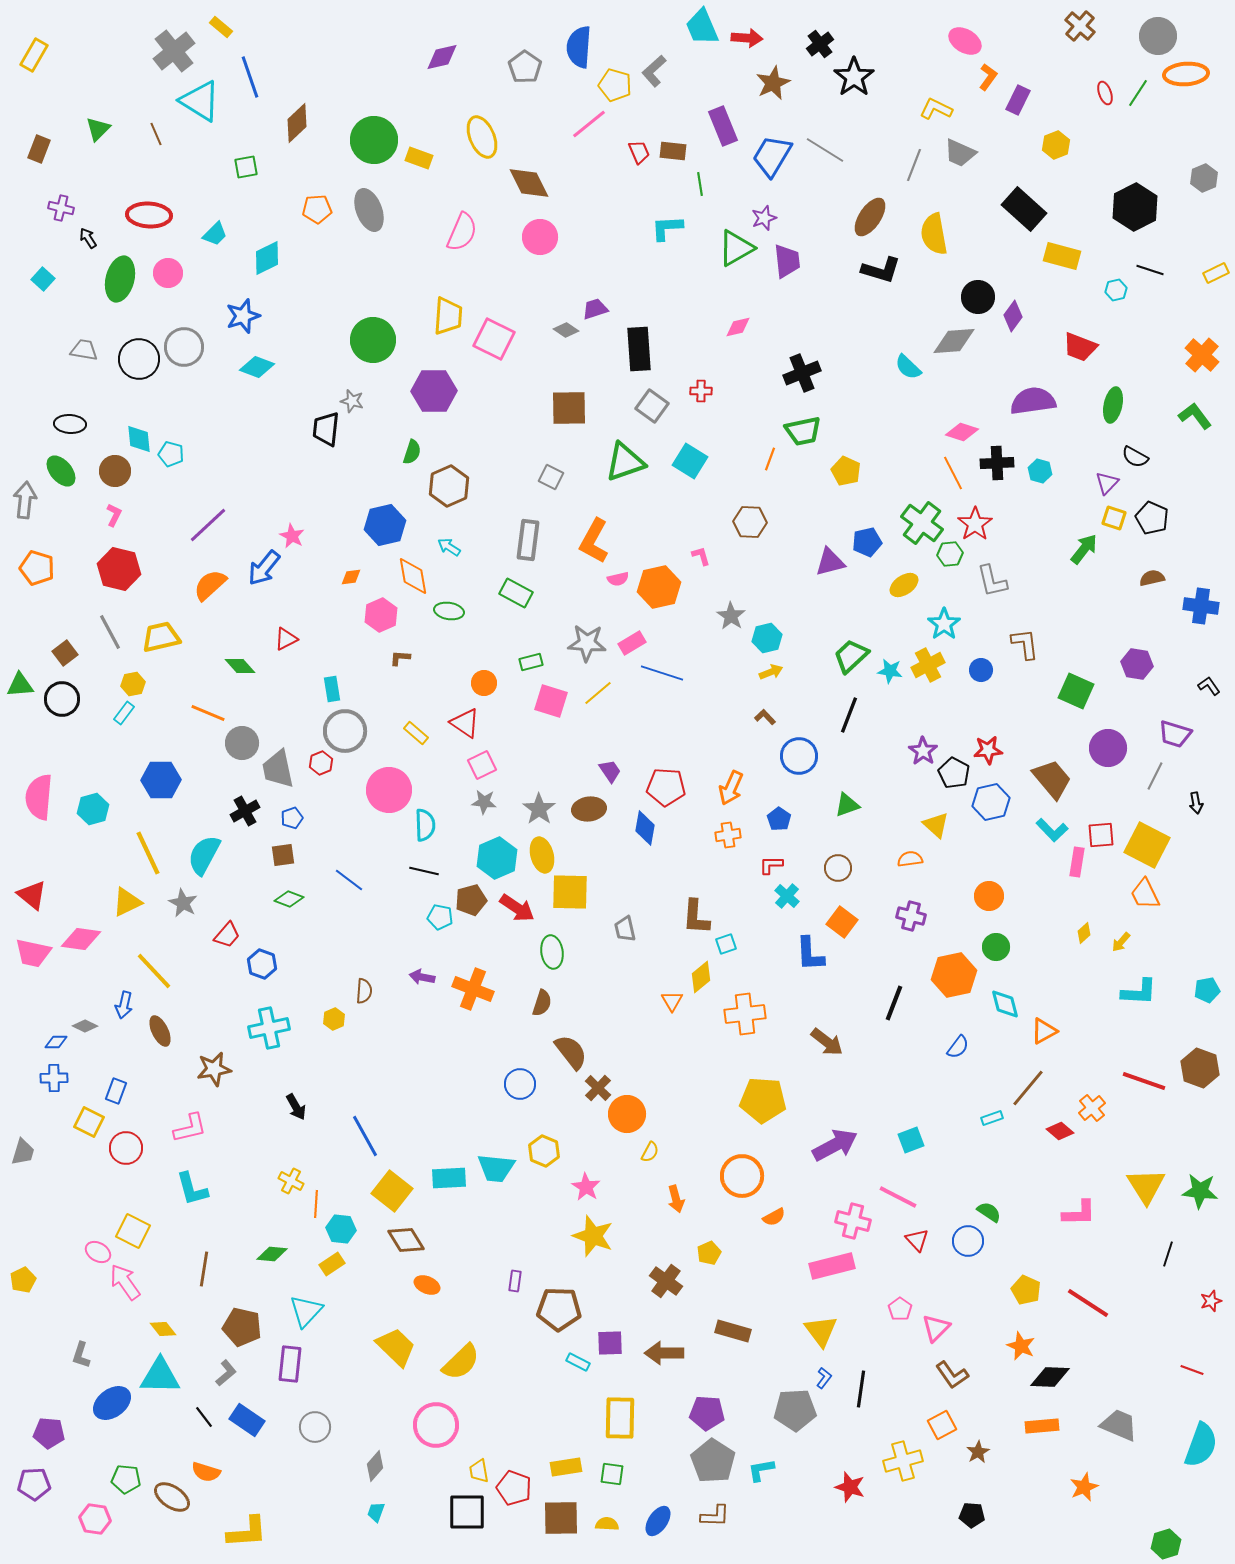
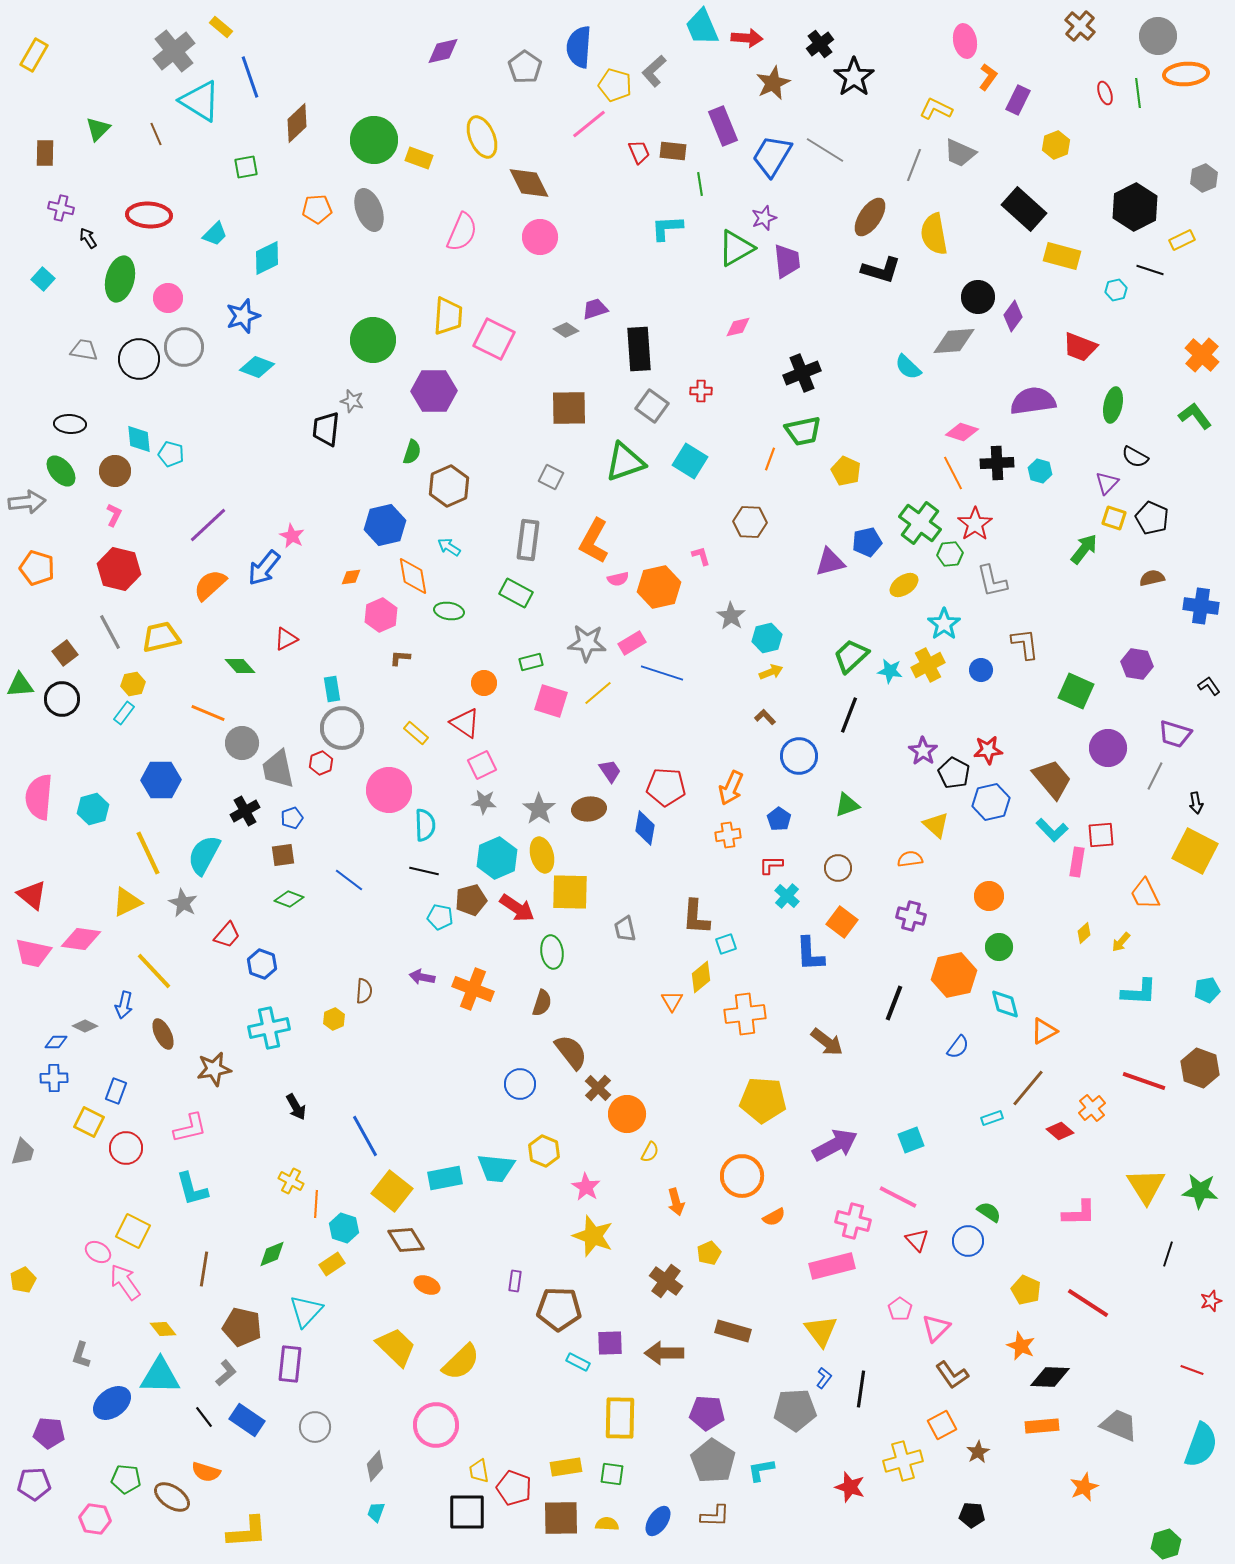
pink ellipse at (965, 41): rotated 48 degrees clockwise
purple diamond at (442, 57): moved 1 px right, 6 px up
green line at (1138, 93): rotated 40 degrees counterclockwise
brown rectangle at (39, 149): moved 6 px right, 4 px down; rotated 20 degrees counterclockwise
pink circle at (168, 273): moved 25 px down
yellow rectangle at (1216, 273): moved 34 px left, 33 px up
gray arrow at (25, 500): moved 2 px right, 2 px down; rotated 78 degrees clockwise
green cross at (922, 523): moved 2 px left
gray circle at (345, 731): moved 3 px left, 3 px up
yellow square at (1147, 845): moved 48 px right, 6 px down
green circle at (996, 947): moved 3 px right
brown ellipse at (160, 1031): moved 3 px right, 3 px down
cyan rectangle at (449, 1178): moved 4 px left; rotated 8 degrees counterclockwise
orange arrow at (676, 1199): moved 3 px down
cyan hexagon at (341, 1229): moved 3 px right, 1 px up; rotated 12 degrees clockwise
green diamond at (272, 1254): rotated 28 degrees counterclockwise
